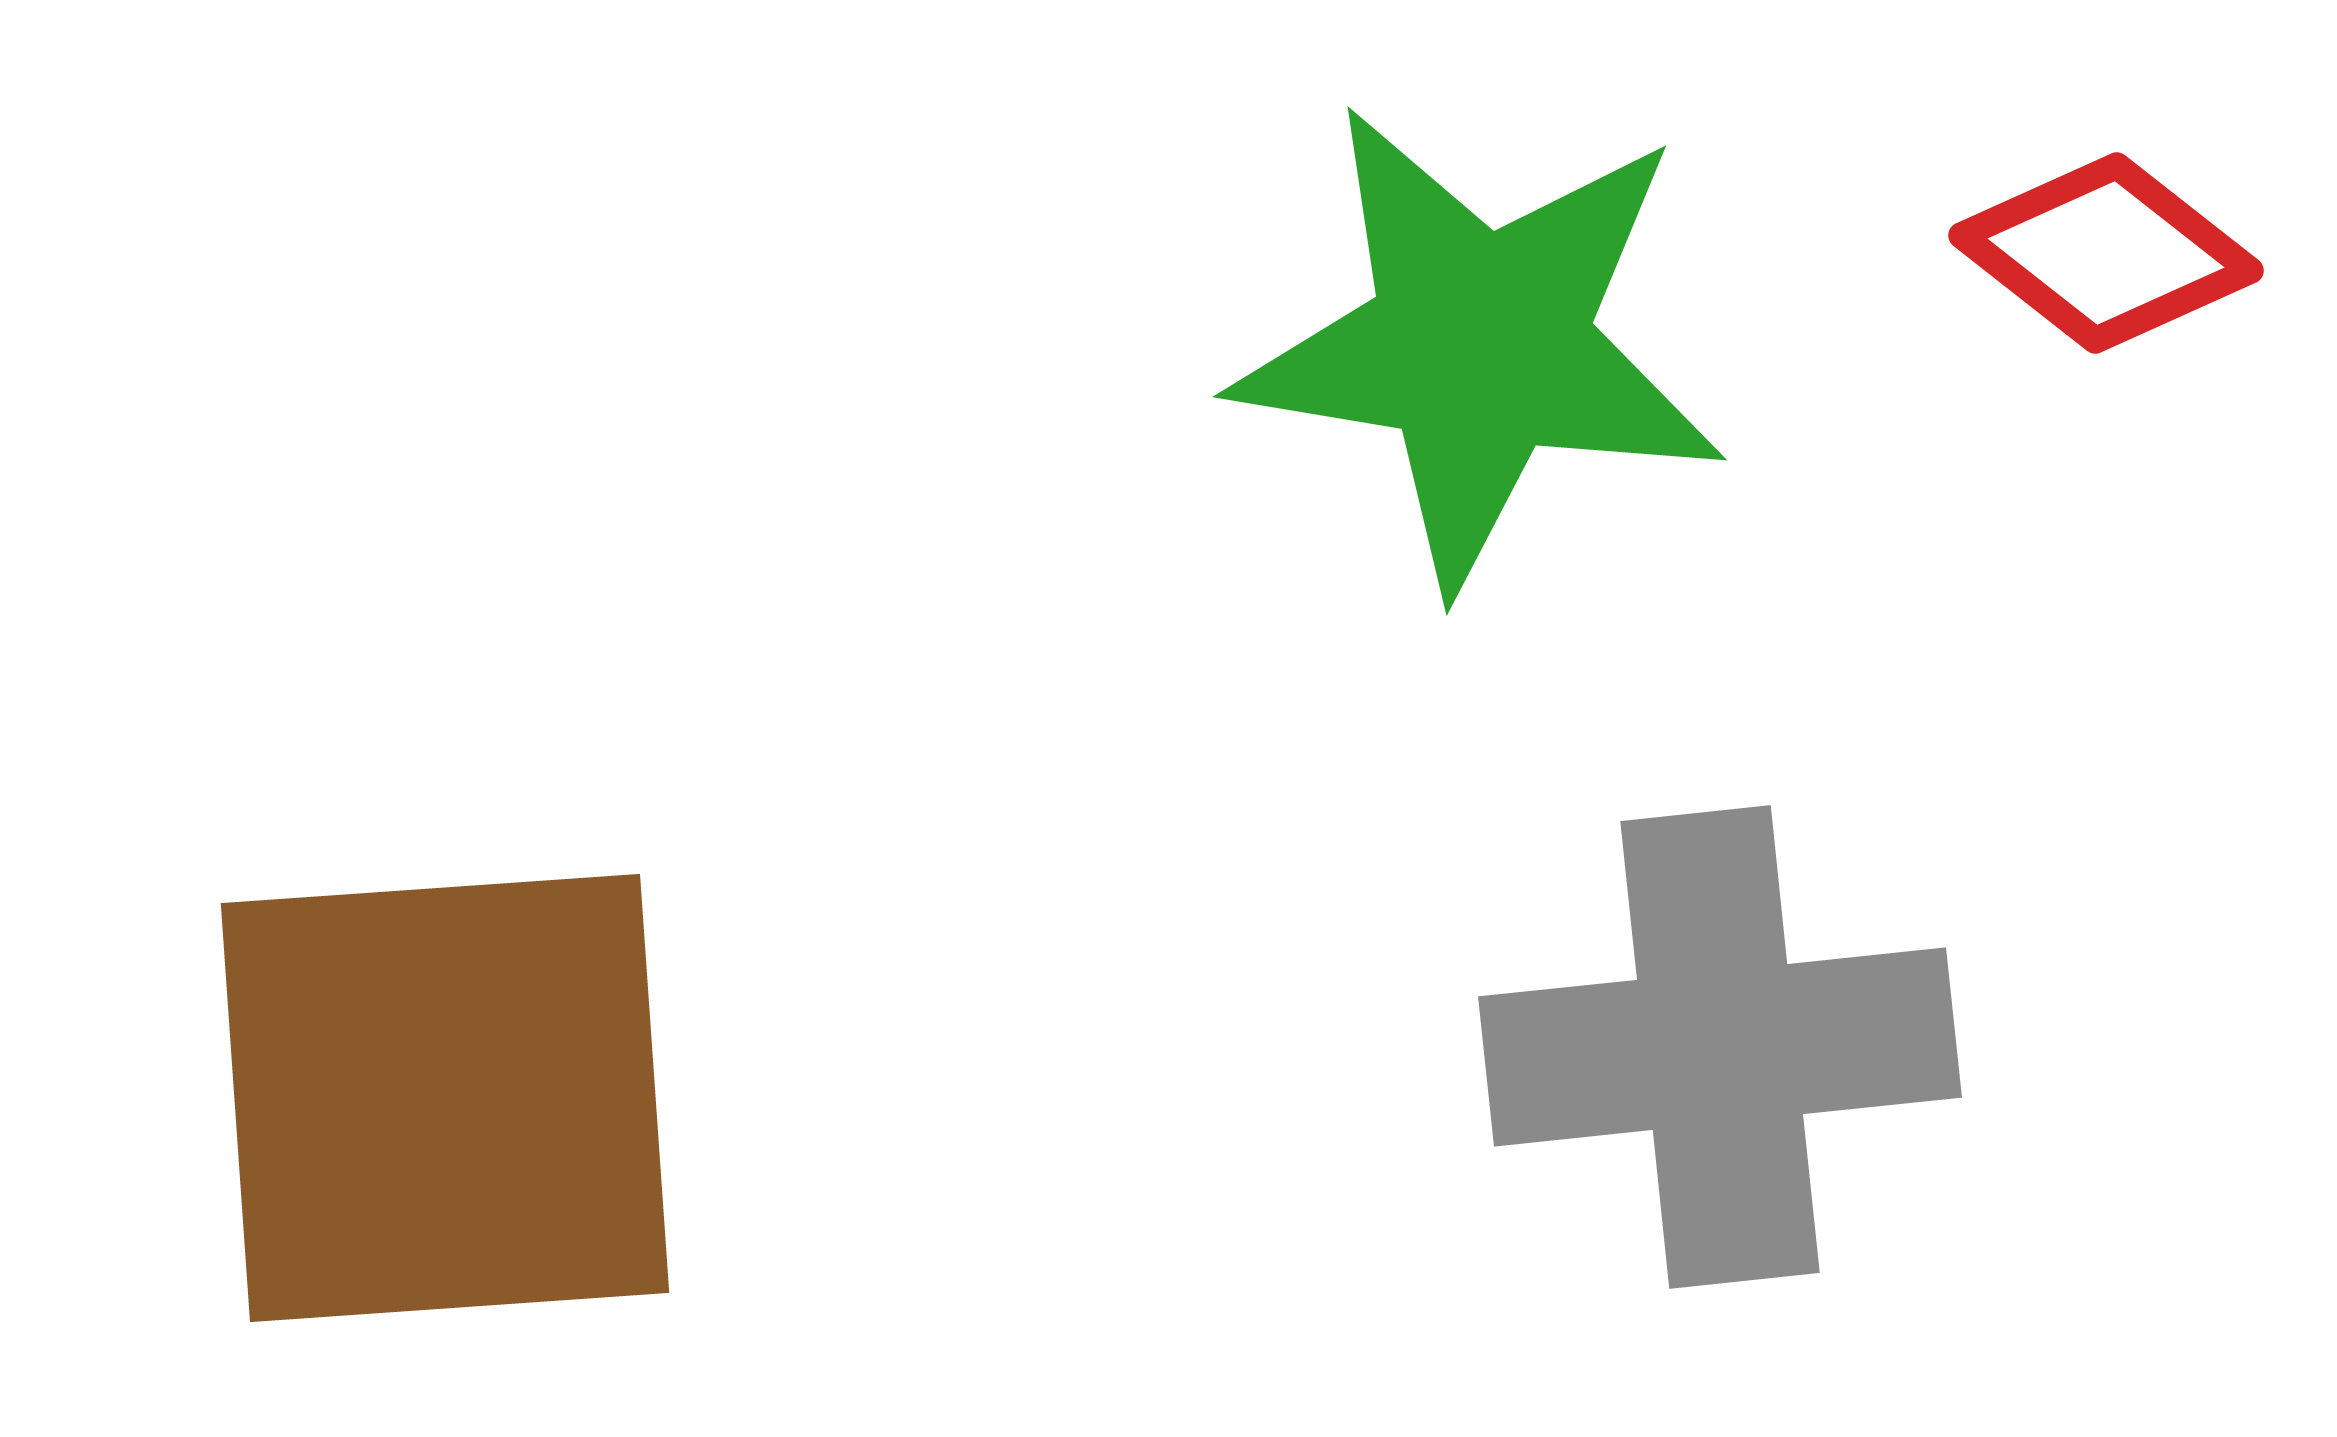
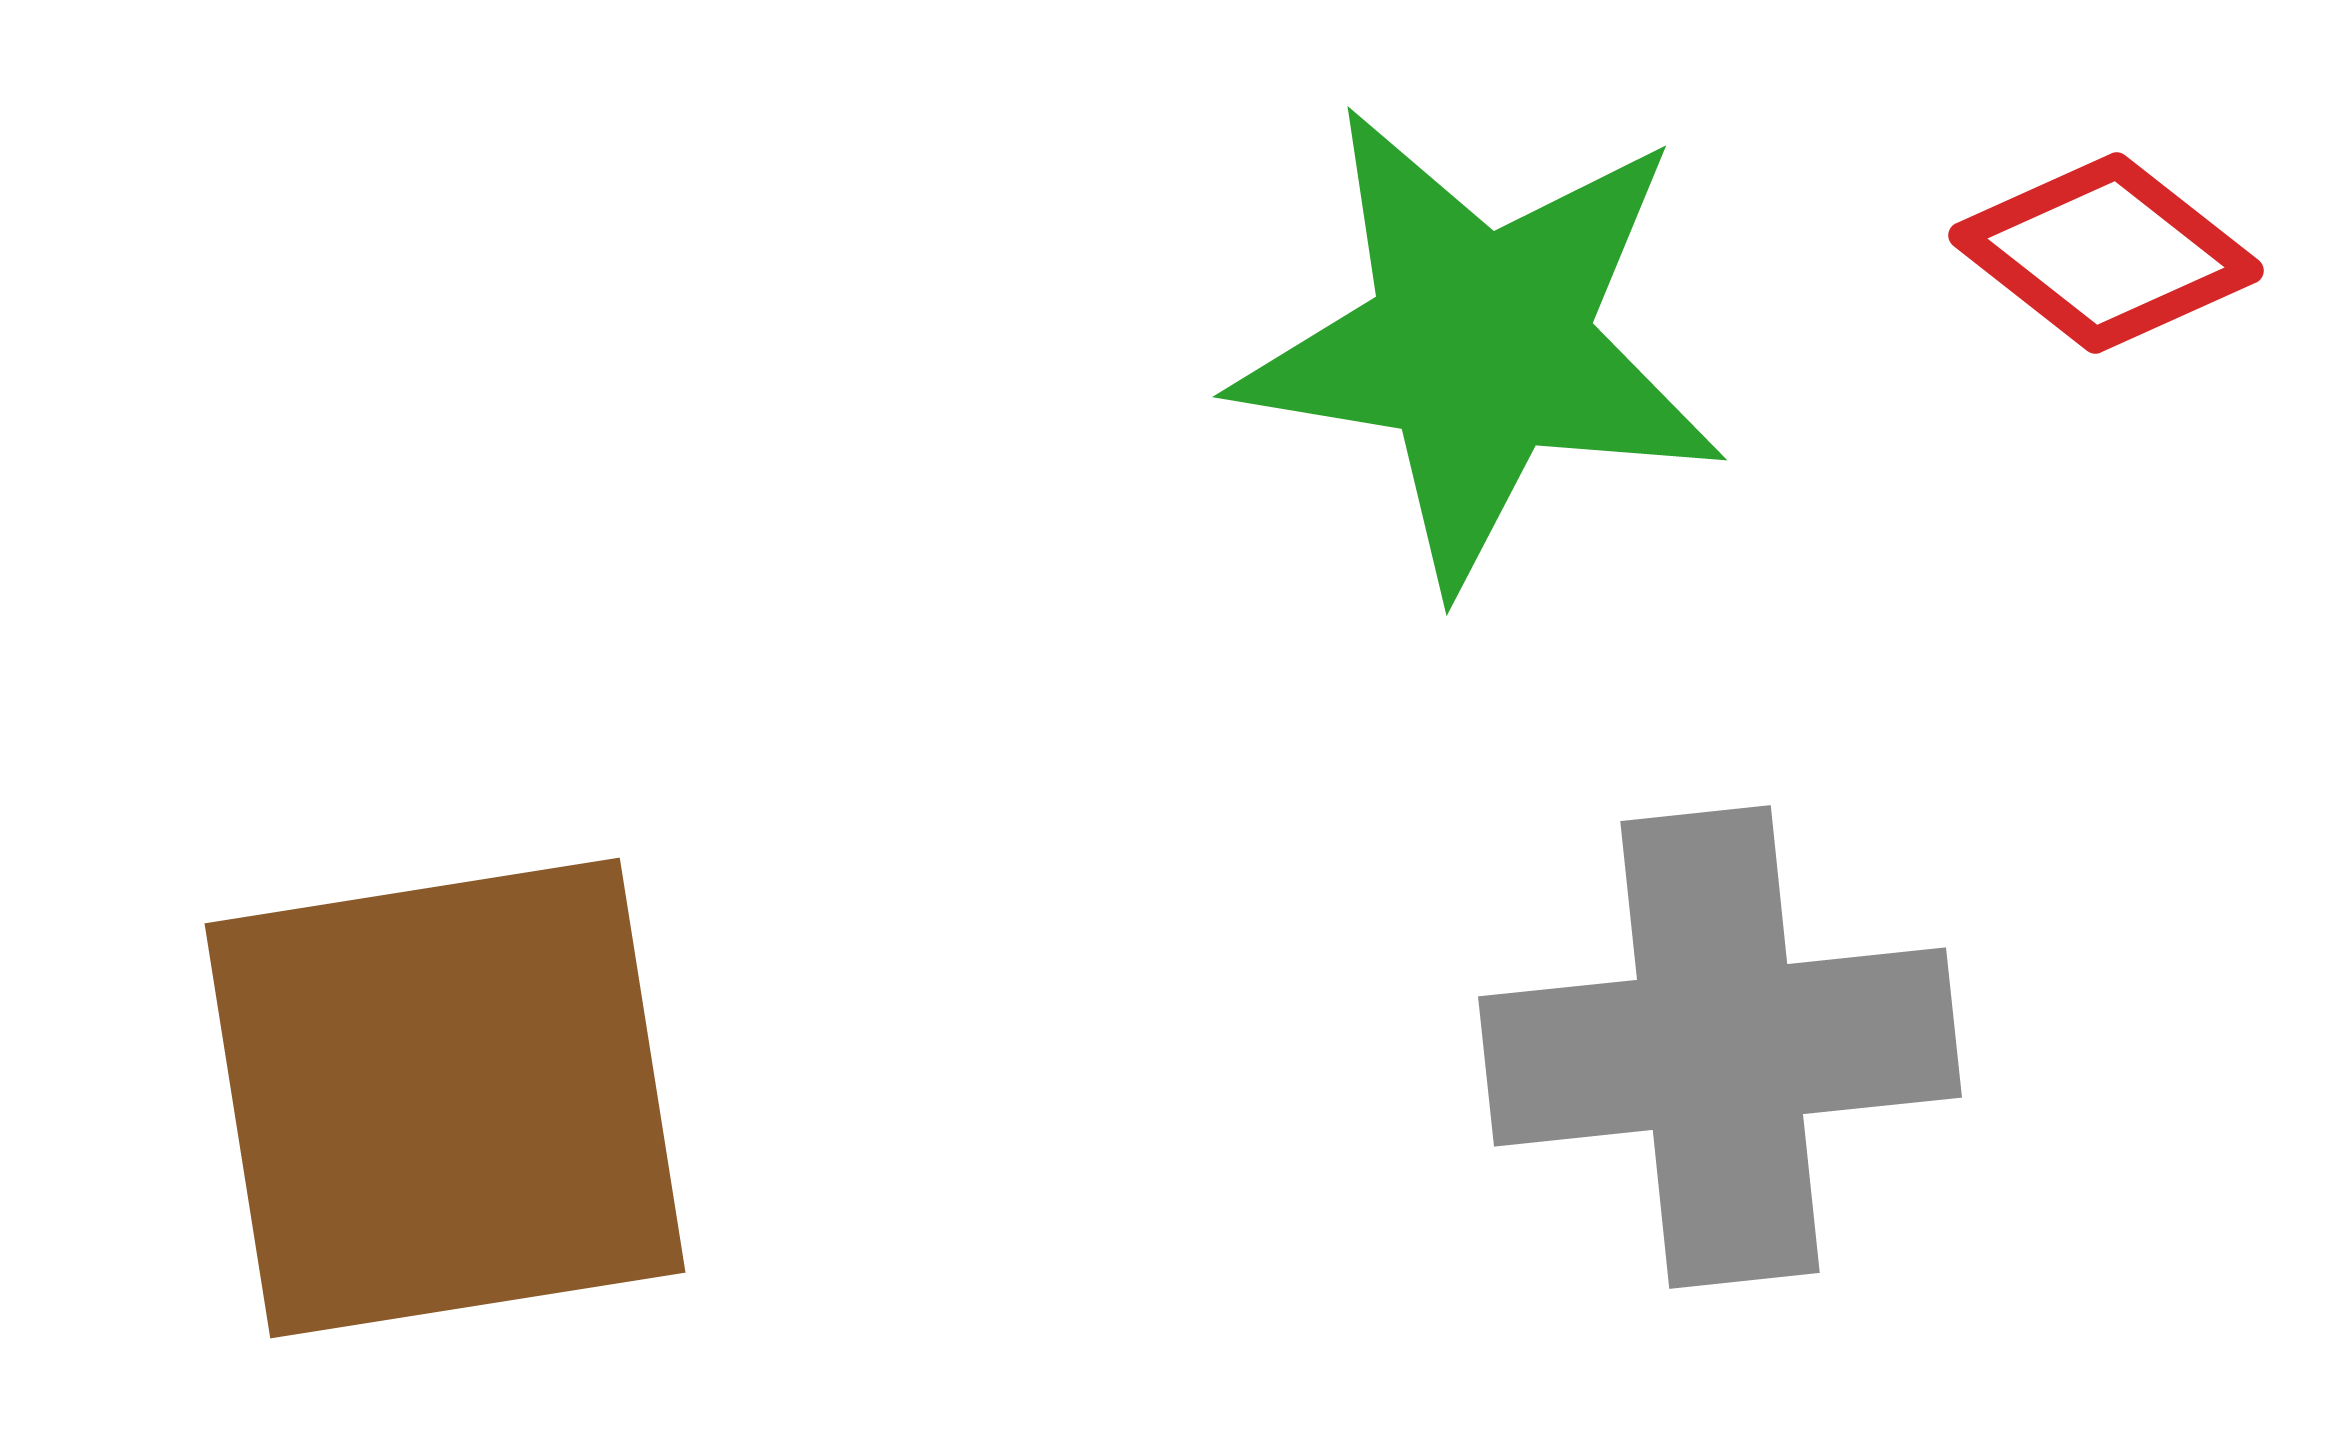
brown square: rotated 5 degrees counterclockwise
